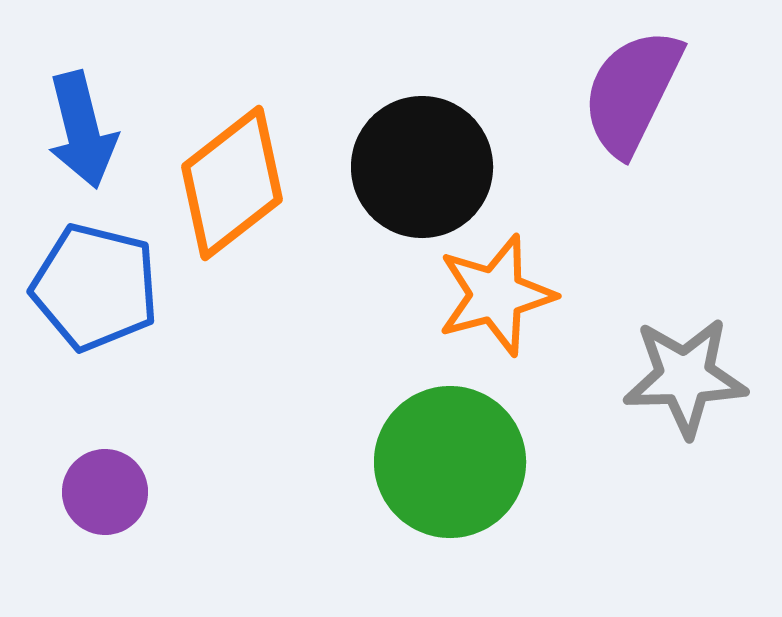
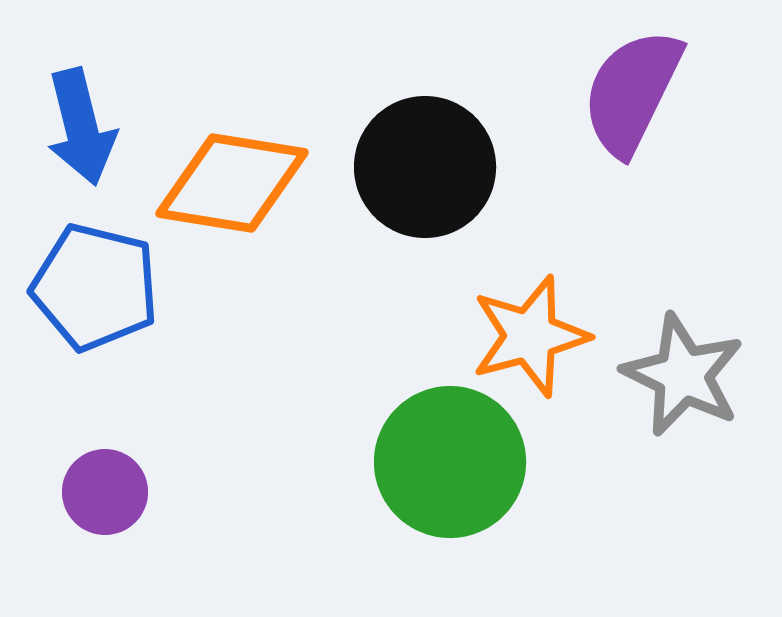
blue arrow: moved 1 px left, 3 px up
black circle: moved 3 px right
orange diamond: rotated 47 degrees clockwise
orange star: moved 34 px right, 41 px down
gray star: moved 2 px left, 2 px up; rotated 28 degrees clockwise
